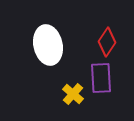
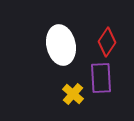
white ellipse: moved 13 px right
